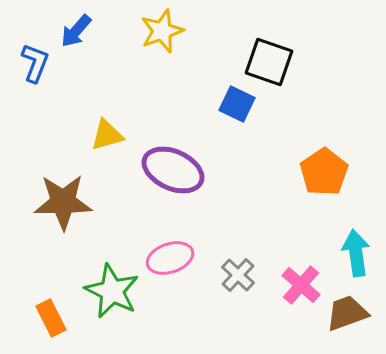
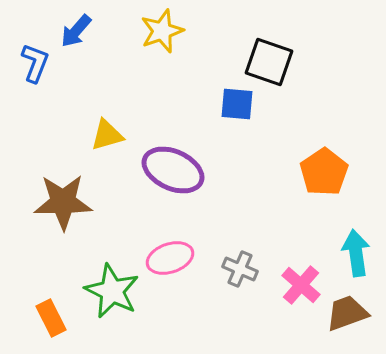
blue square: rotated 21 degrees counterclockwise
gray cross: moved 2 px right, 6 px up; rotated 20 degrees counterclockwise
